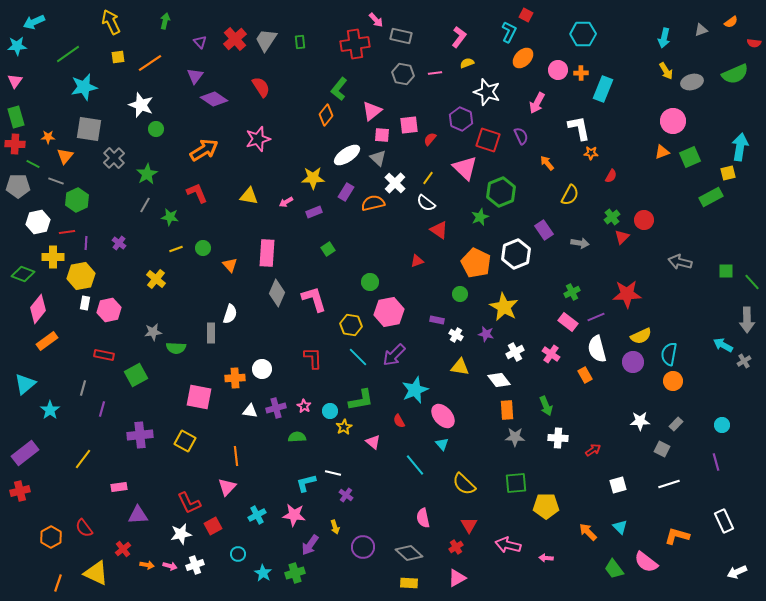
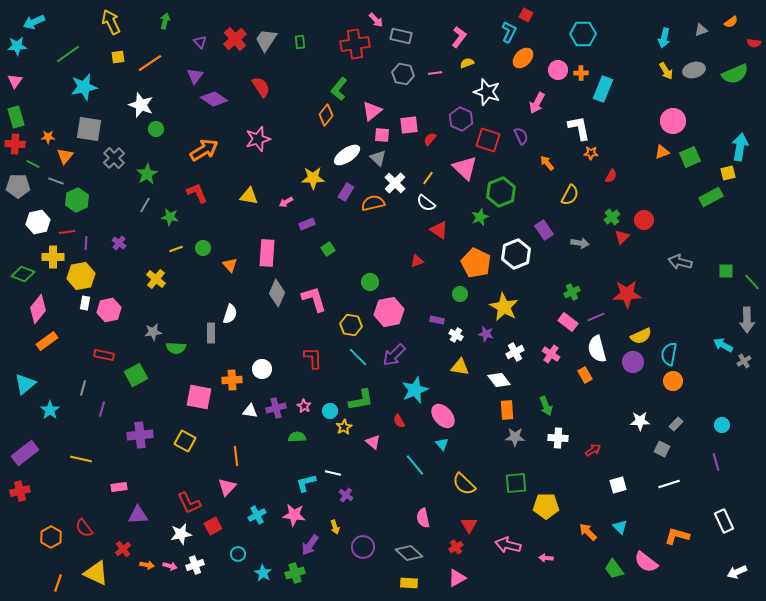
gray ellipse at (692, 82): moved 2 px right, 12 px up
purple rectangle at (314, 212): moved 7 px left, 12 px down
orange cross at (235, 378): moved 3 px left, 2 px down
yellow line at (83, 459): moved 2 px left; rotated 65 degrees clockwise
